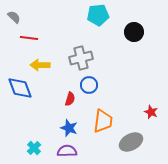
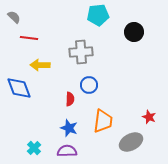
gray cross: moved 6 px up; rotated 10 degrees clockwise
blue diamond: moved 1 px left
red semicircle: rotated 16 degrees counterclockwise
red star: moved 2 px left, 5 px down
